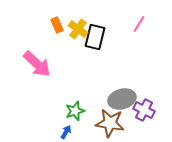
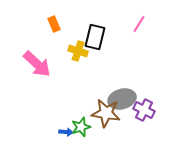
orange rectangle: moved 3 px left, 1 px up
yellow cross: moved 22 px down; rotated 18 degrees counterclockwise
green star: moved 6 px right, 16 px down
brown star: moved 4 px left, 10 px up
blue arrow: rotated 64 degrees clockwise
